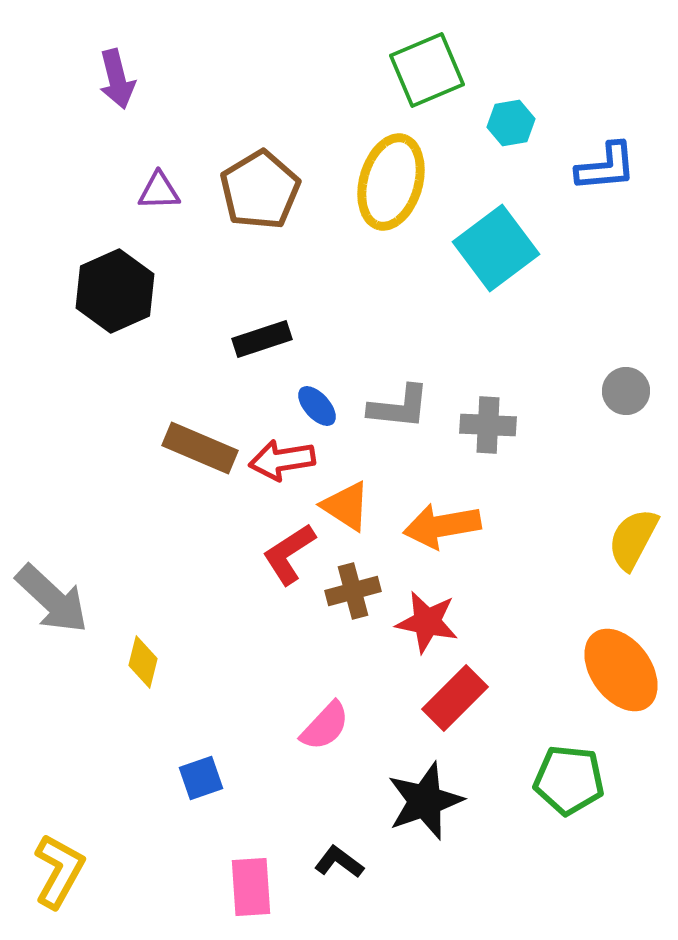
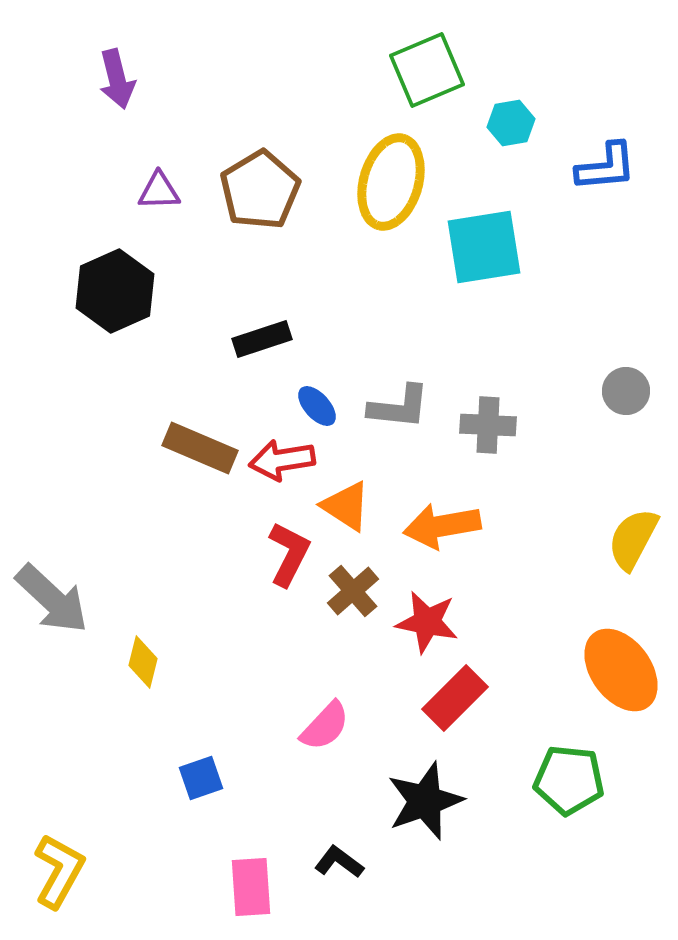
cyan square: moved 12 px left, 1 px up; rotated 28 degrees clockwise
red L-shape: rotated 150 degrees clockwise
brown cross: rotated 26 degrees counterclockwise
